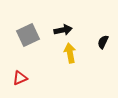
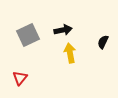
red triangle: rotated 28 degrees counterclockwise
